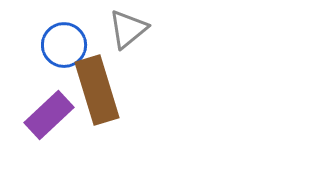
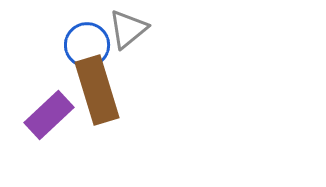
blue circle: moved 23 px right
